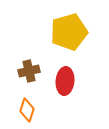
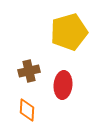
red ellipse: moved 2 px left, 4 px down
orange diamond: rotated 15 degrees counterclockwise
